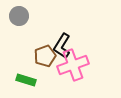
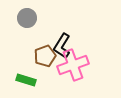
gray circle: moved 8 px right, 2 px down
